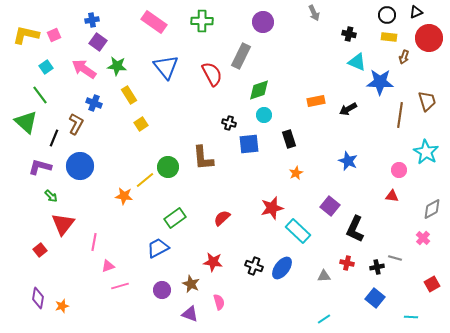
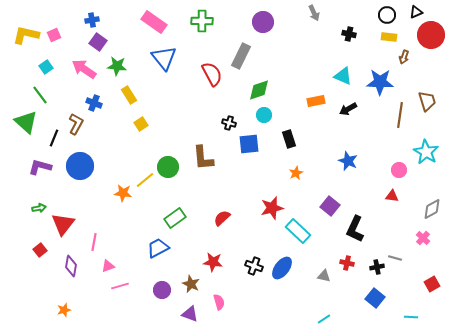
red circle at (429, 38): moved 2 px right, 3 px up
cyan triangle at (357, 62): moved 14 px left, 14 px down
blue triangle at (166, 67): moved 2 px left, 9 px up
green arrow at (51, 196): moved 12 px left, 12 px down; rotated 56 degrees counterclockwise
orange star at (124, 196): moved 1 px left, 3 px up
gray triangle at (324, 276): rotated 16 degrees clockwise
purple diamond at (38, 298): moved 33 px right, 32 px up
orange star at (62, 306): moved 2 px right, 4 px down
